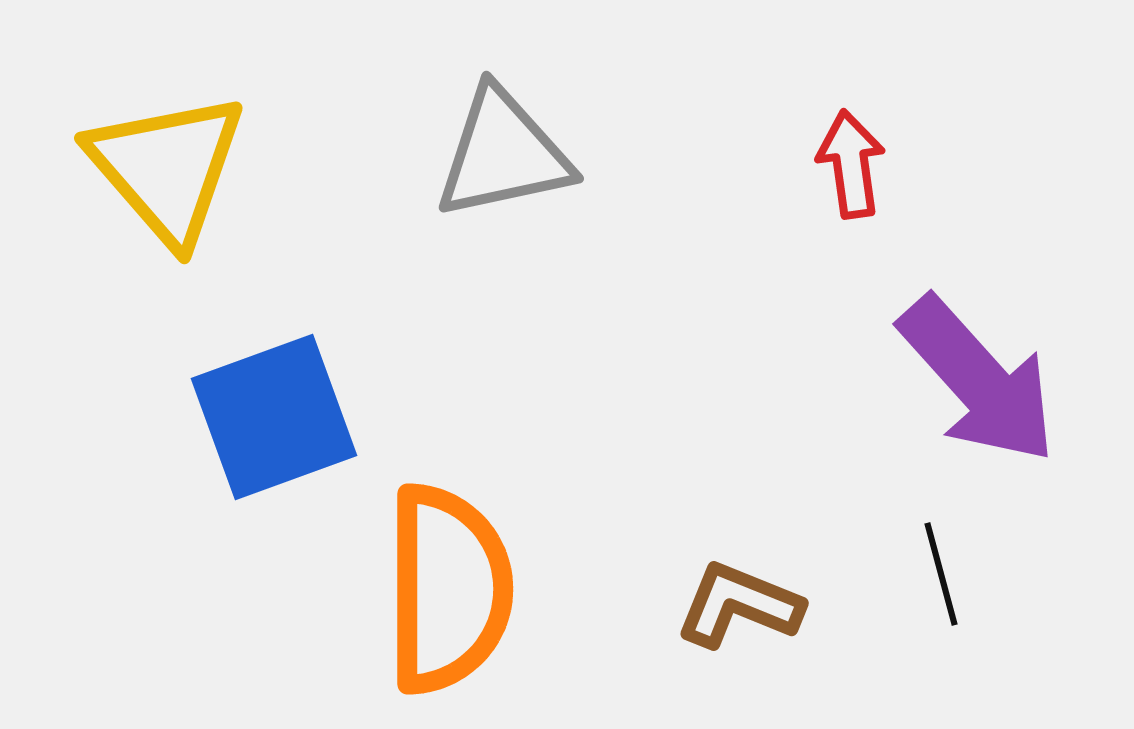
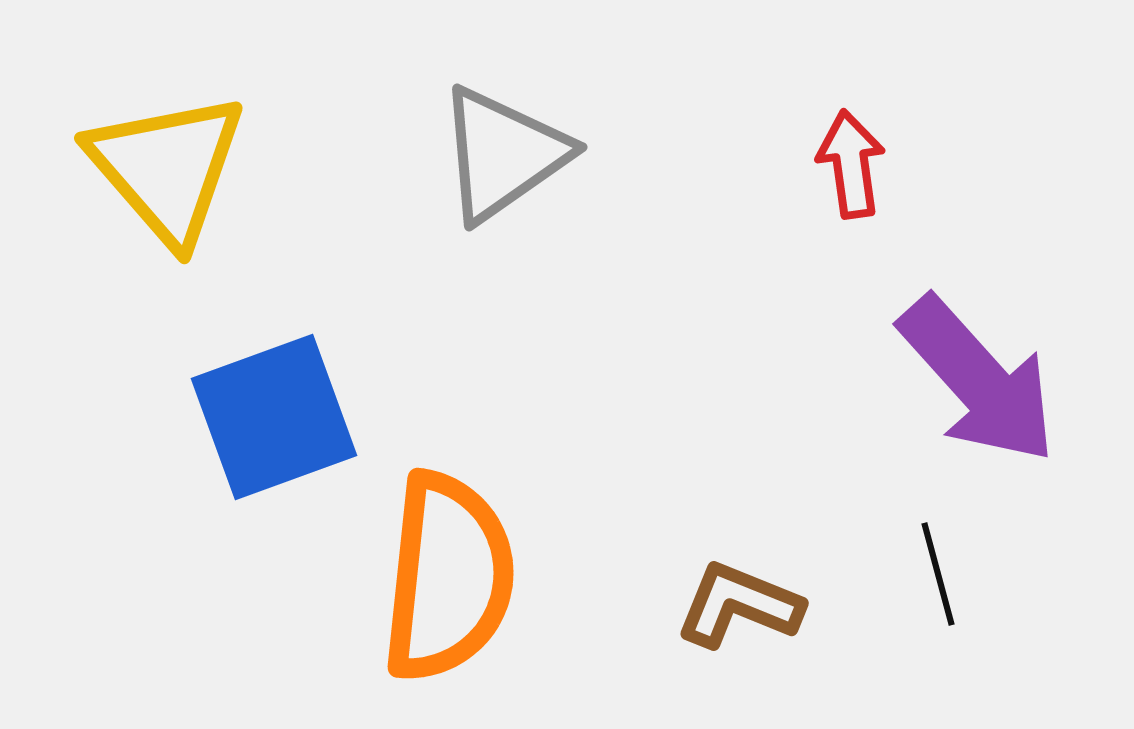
gray triangle: rotated 23 degrees counterclockwise
black line: moved 3 px left
orange semicircle: moved 12 px up; rotated 6 degrees clockwise
